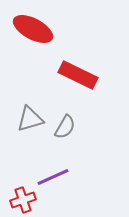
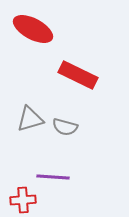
gray semicircle: rotated 75 degrees clockwise
purple line: rotated 28 degrees clockwise
red cross: rotated 15 degrees clockwise
